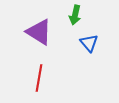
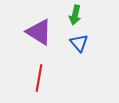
blue triangle: moved 10 px left
